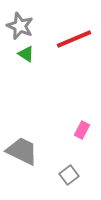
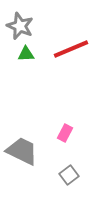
red line: moved 3 px left, 10 px down
green triangle: rotated 36 degrees counterclockwise
pink rectangle: moved 17 px left, 3 px down
